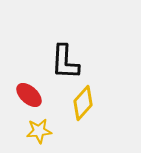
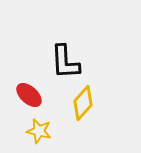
black L-shape: rotated 6 degrees counterclockwise
yellow star: rotated 20 degrees clockwise
